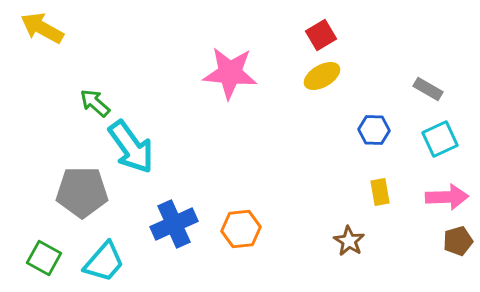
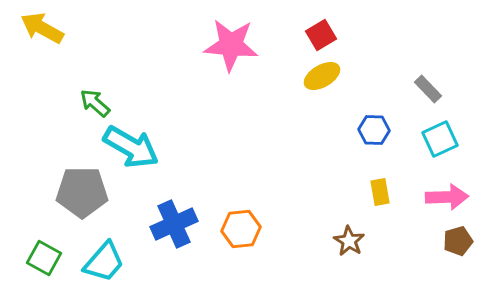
pink star: moved 1 px right, 28 px up
gray rectangle: rotated 16 degrees clockwise
cyan arrow: rotated 24 degrees counterclockwise
